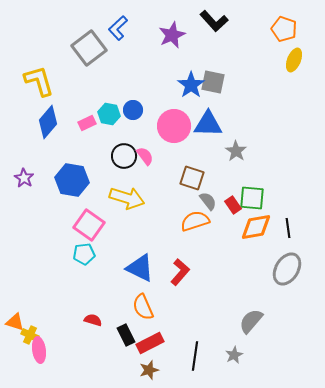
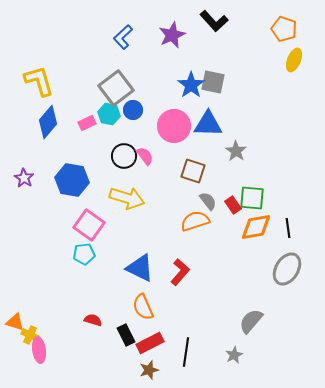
blue L-shape at (118, 28): moved 5 px right, 9 px down
gray square at (89, 48): moved 27 px right, 40 px down
brown square at (192, 178): moved 1 px right, 7 px up
black line at (195, 356): moved 9 px left, 4 px up
